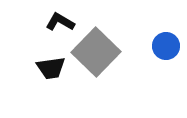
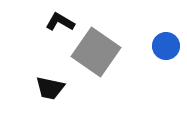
gray square: rotated 9 degrees counterclockwise
black trapezoid: moved 1 px left, 20 px down; rotated 20 degrees clockwise
